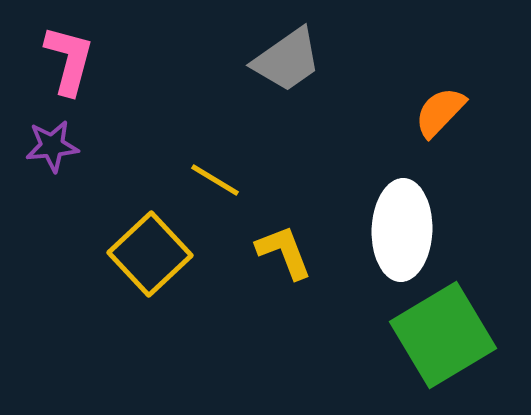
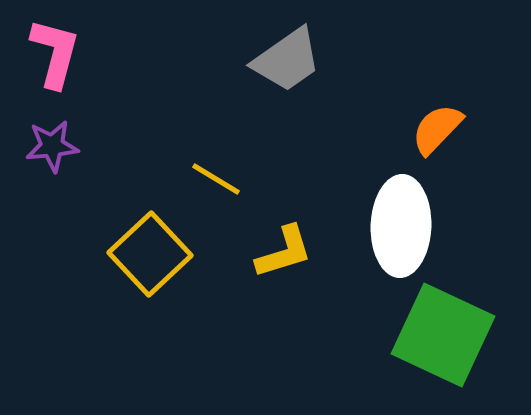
pink L-shape: moved 14 px left, 7 px up
orange semicircle: moved 3 px left, 17 px down
yellow line: moved 1 px right, 1 px up
white ellipse: moved 1 px left, 4 px up
yellow L-shape: rotated 94 degrees clockwise
green square: rotated 34 degrees counterclockwise
